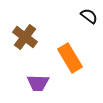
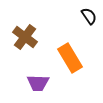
black semicircle: rotated 18 degrees clockwise
